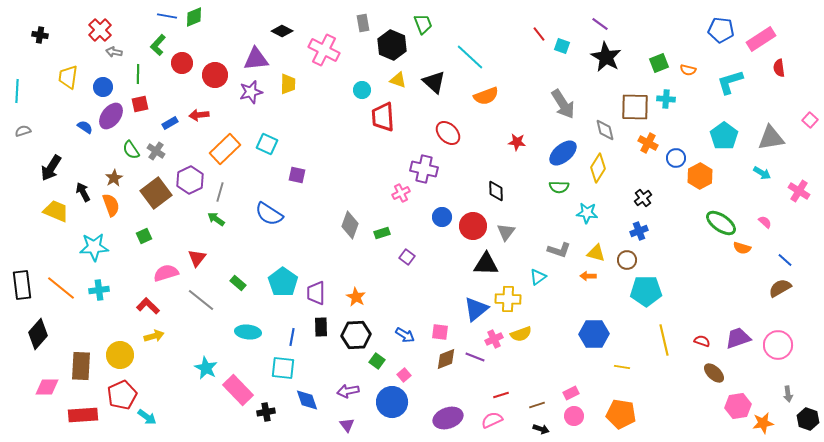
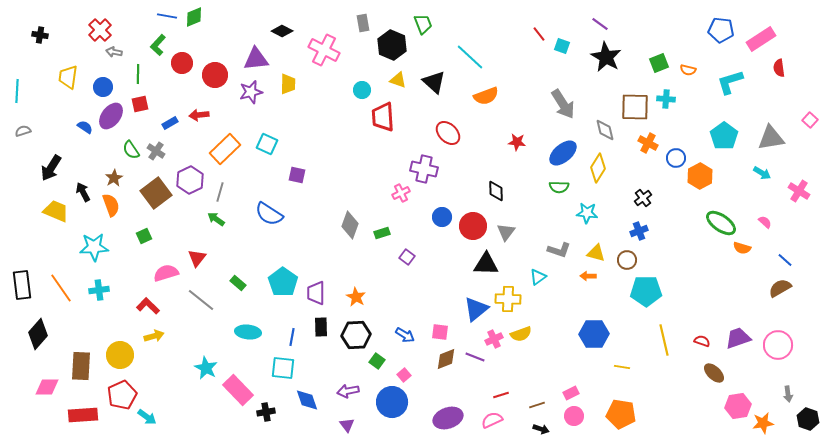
orange line at (61, 288): rotated 16 degrees clockwise
